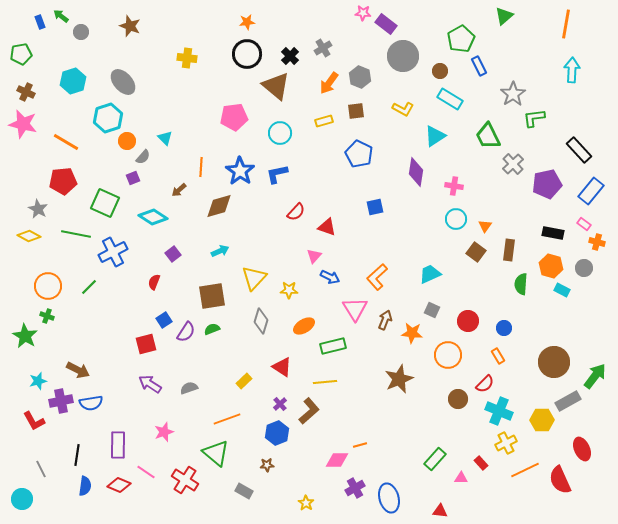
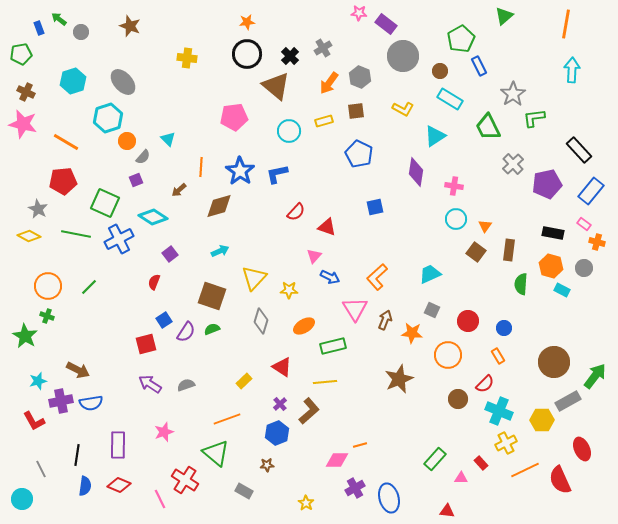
pink star at (363, 13): moved 4 px left
green arrow at (61, 16): moved 2 px left, 3 px down
blue rectangle at (40, 22): moved 1 px left, 6 px down
cyan circle at (280, 133): moved 9 px right, 2 px up
green trapezoid at (488, 136): moved 9 px up
cyan triangle at (165, 138): moved 3 px right, 1 px down
purple square at (133, 178): moved 3 px right, 2 px down
blue cross at (113, 252): moved 6 px right, 13 px up
purple square at (173, 254): moved 3 px left
brown square at (212, 296): rotated 28 degrees clockwise
gray semicircle at (189, 388): moved 3 px left, 3 px up
pink line at (146, 472): moved 14 px right, 27 px down; rotated 30 degrees clockwise
red triangle at (440, 511): moved 7 px right
